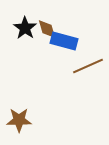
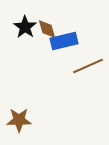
black star: moved 1 px up
blue rectangle: rotated 28 degrees counterclockwise
